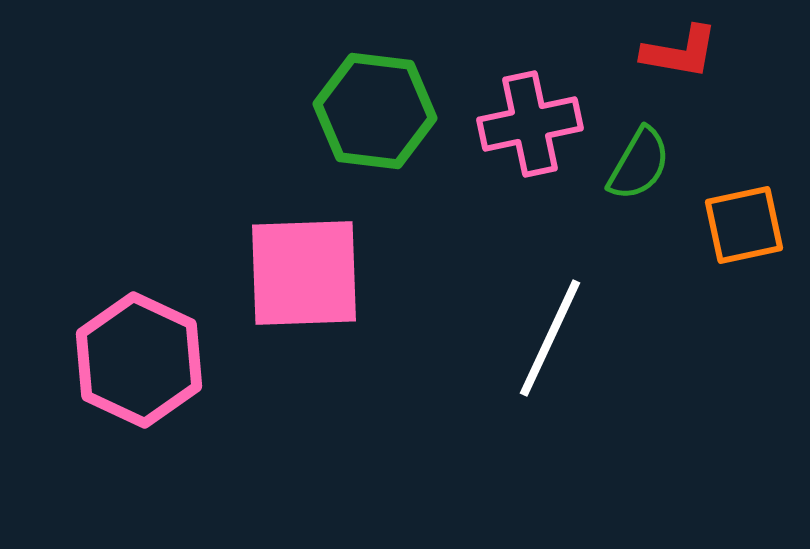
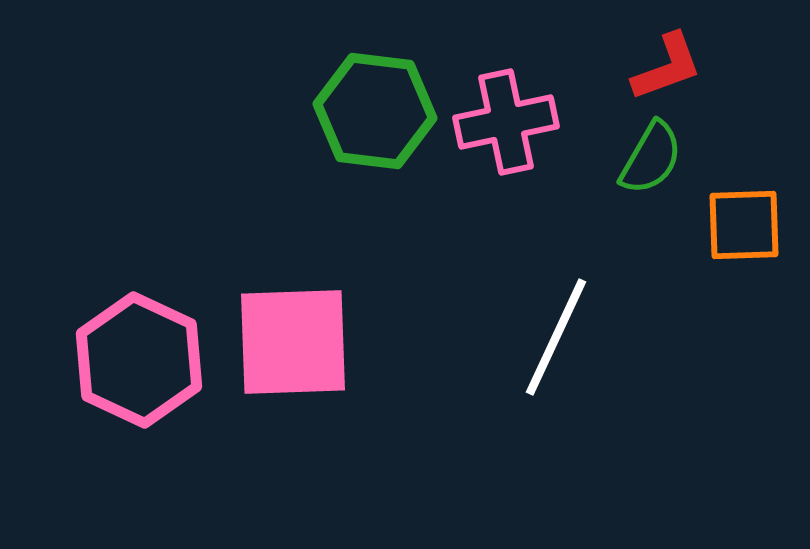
red L-shape: moved 13 px left, 15 px down; rotated 30 degrees counterclockwise
pink cross: moved 24 px left, 2 px up
green semicircle: moved 12 px right, 6 px up
orange square: rotated 10 degrees clockwise
pink square: moved 11 px left, 69 px down
white line: moved 6 px right, 1 px up
